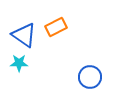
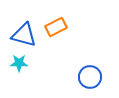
blue triangle: rotated 20 degrees counterclockwise
